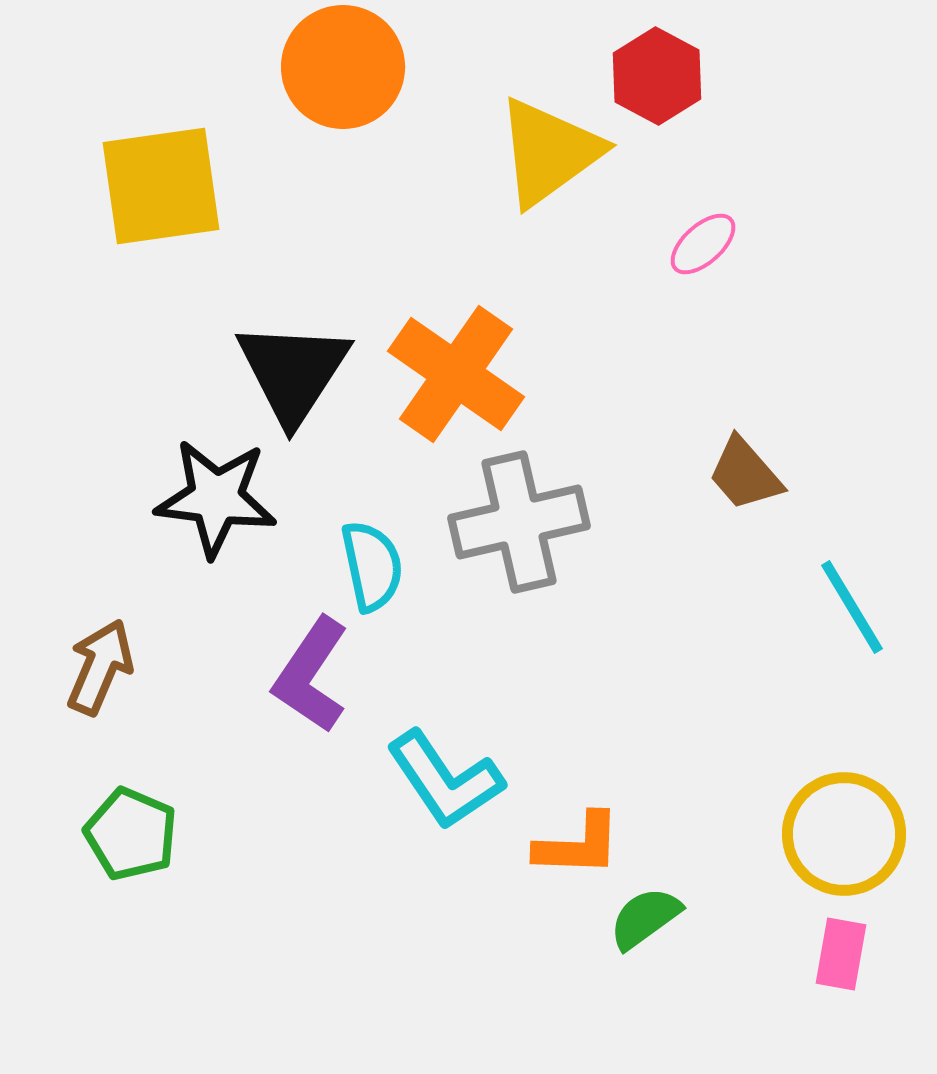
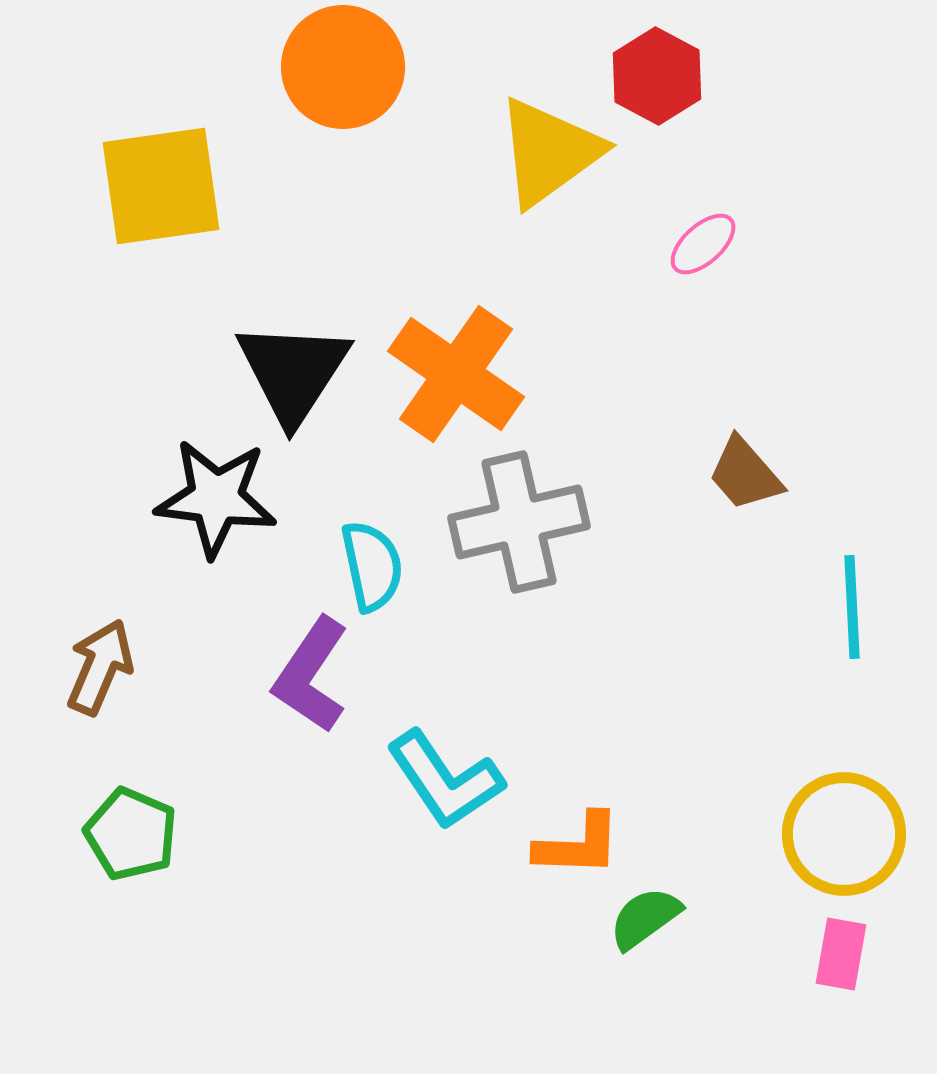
cyan line: rotated 28 degrees clockwise
